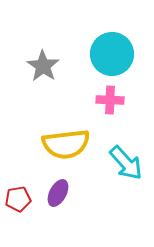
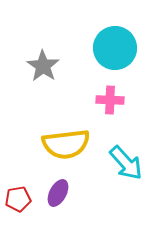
cyan circle: moved 3 px right, 6 px up
